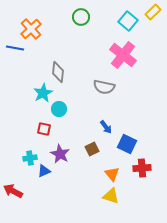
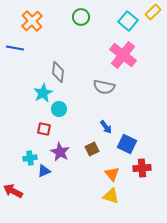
orange cross: moved 1 px right, 8 px up
purple star: moved 2 px up
